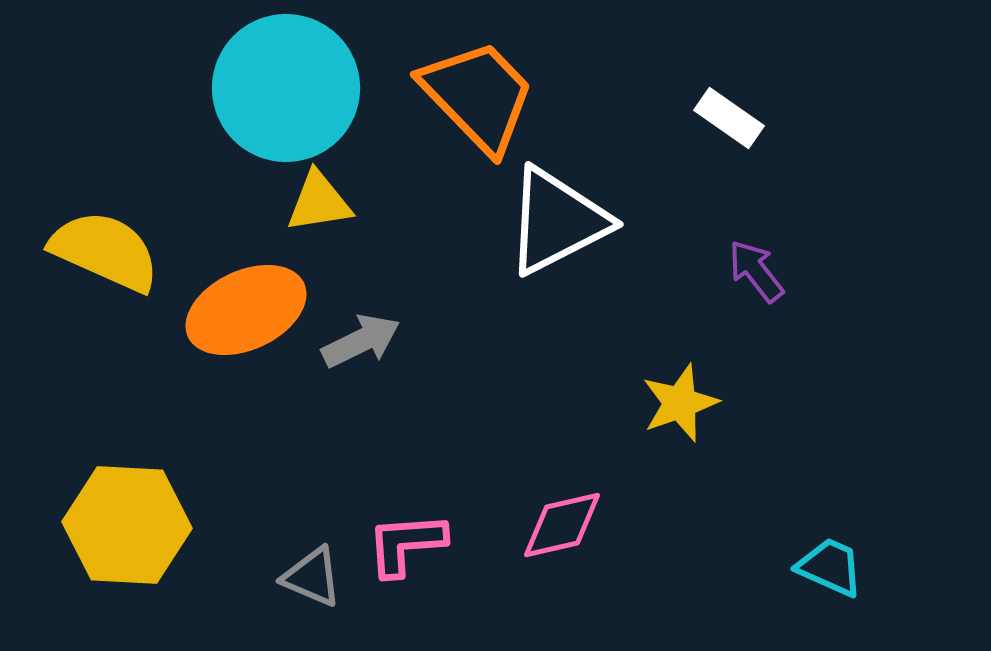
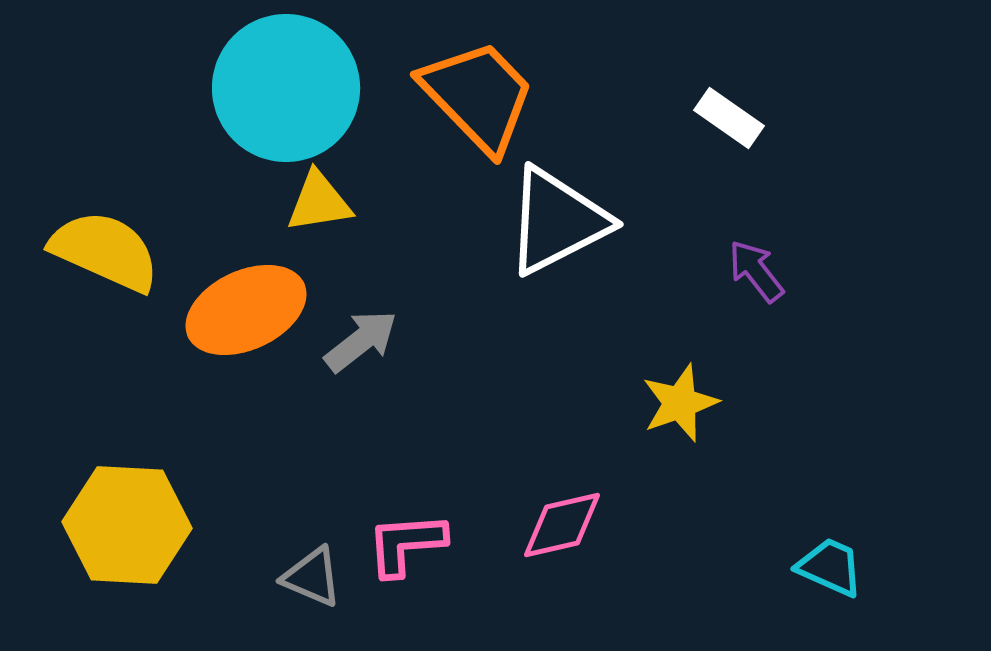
gray arrow: rotated 12 degrees counterclockwise
